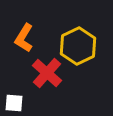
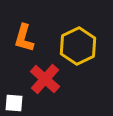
orange L-shape: rotated 16 degrees counterclockwise
red cross: moved 2 px left, 6 px down
